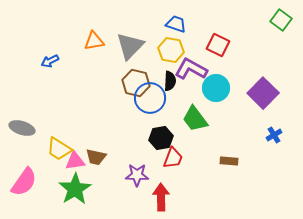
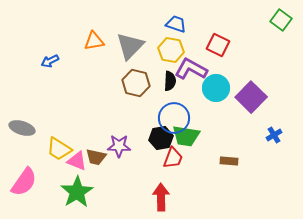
purple square: moved 12 px left, 4 px down
blue circle: moved 24 px right, 20 px down
green trapezoid: moved 9 px left, 17 px down; rotated 44 degrees counterclockwise
pink triangle: moved 2 px right; rotated 30 degrees clockwise
purple star: moved 18 px left, 29 px up
green star: moved 2 px right, 3 px down
